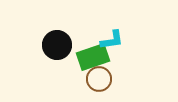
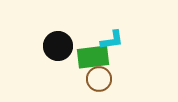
black circle: moved 1 px right, 1 px down
green rectangle: rotated 12 degrees clockwise
